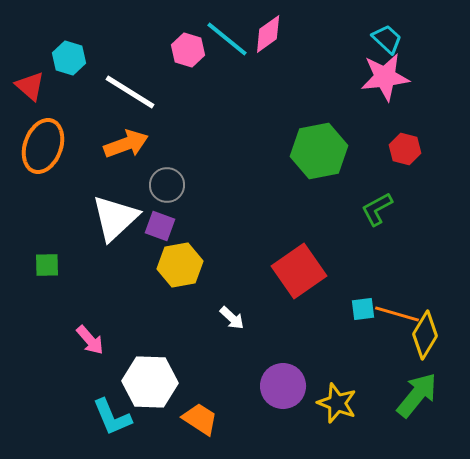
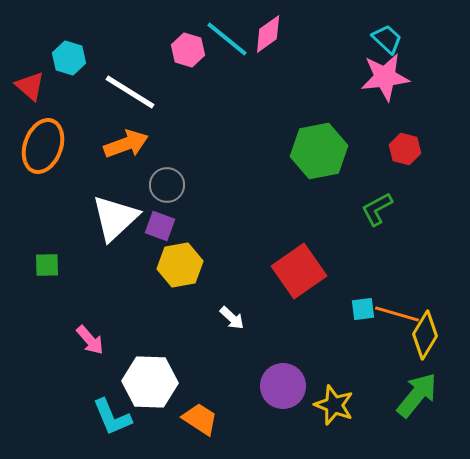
yellow star: moved 3 px left, 2 px down
